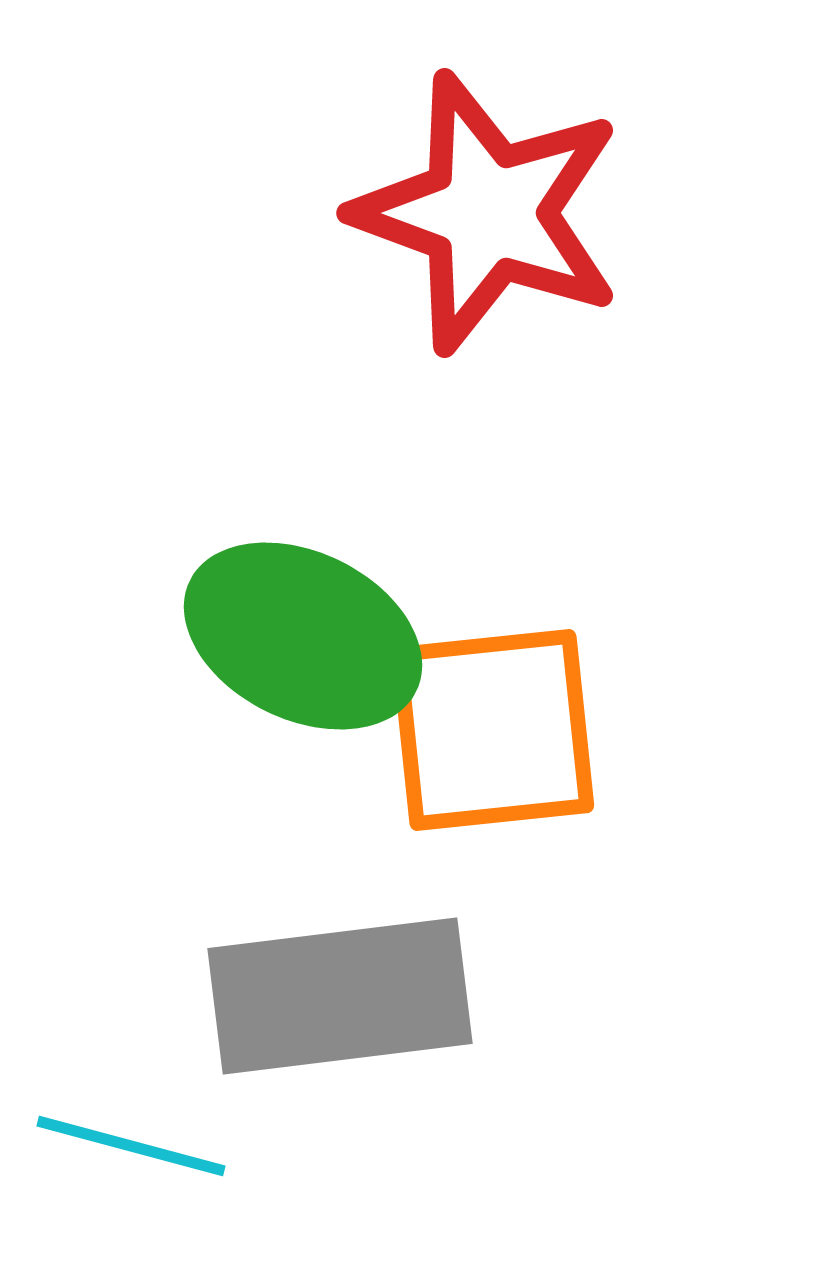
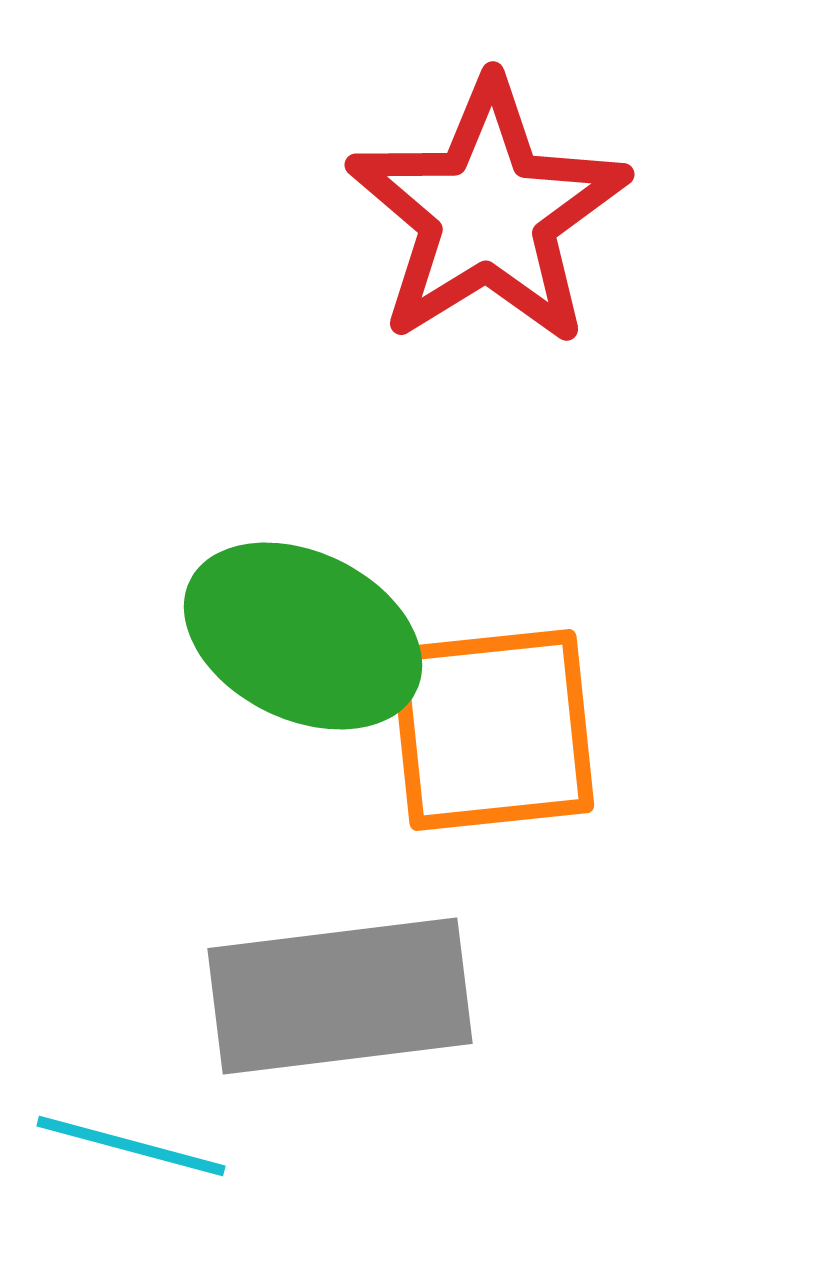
red star: rotated 20 degrees clockwise
